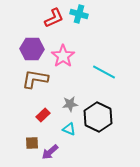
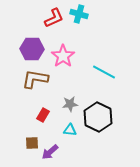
red rectangle: rotated 16 degrees counterclockwise
cyan triangle: moved 1 px right, 1 px down; rotated 16 degrees counterclockwise
